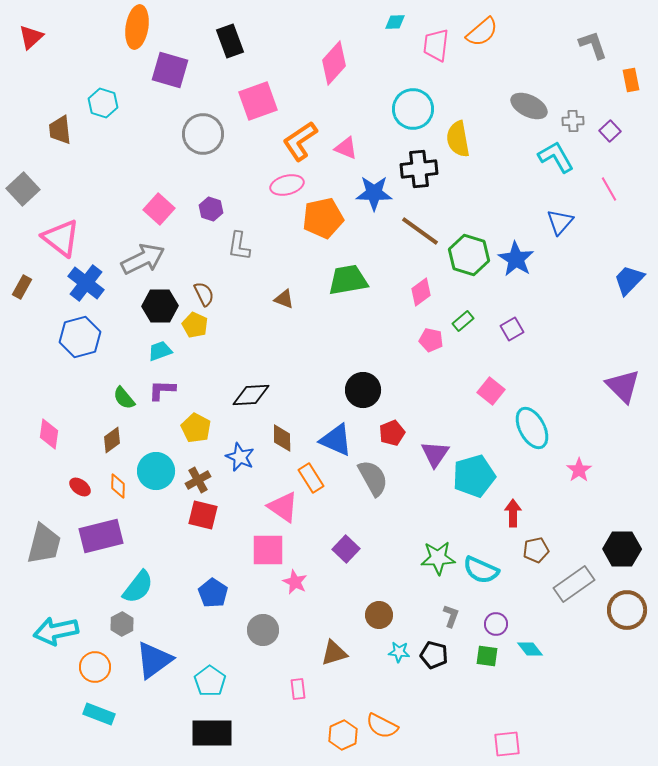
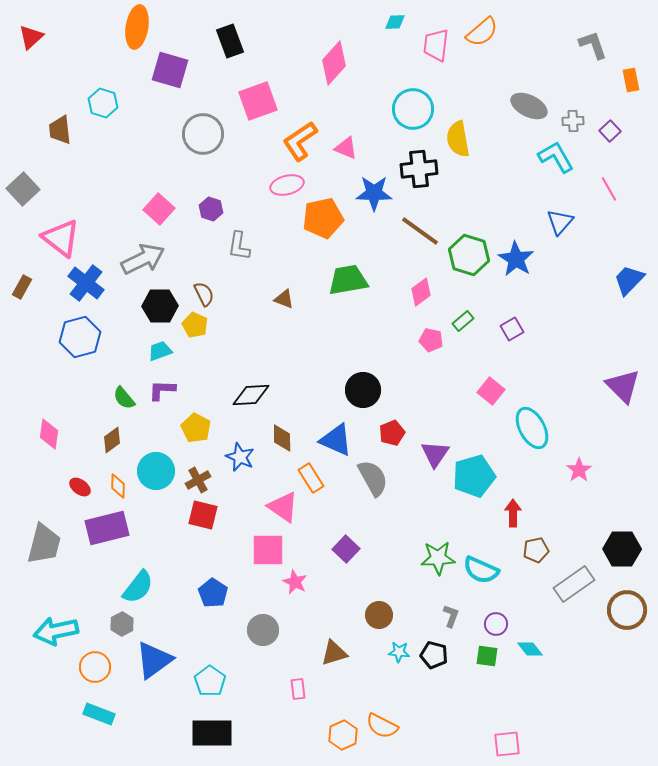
purple rectangle at (101, 536): moved 6 px right, 8 px up
